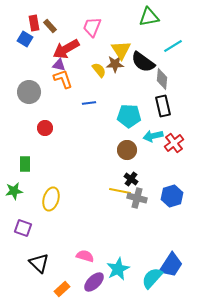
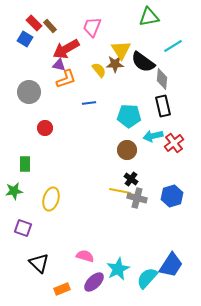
red rectangle: rotated 35 degrees counterclockwise
orange L-shape: moved 3 px right; rotated 90 degrees clockwise
cyan semicircle: moved 5 px left
orange rectangle: rotated 21 degrees clockwise
